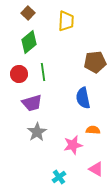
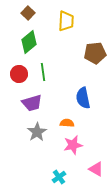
brown pentagon: moved 9 px up
orange semicircle: moved 26 px left, 7 px up
